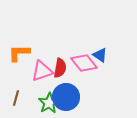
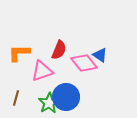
red semicircle: moved 1 px left, 18 px up; rotated 12 degrees clockwise
